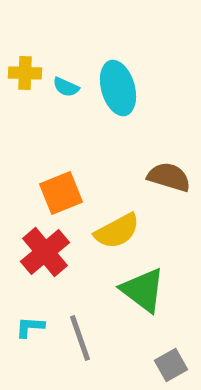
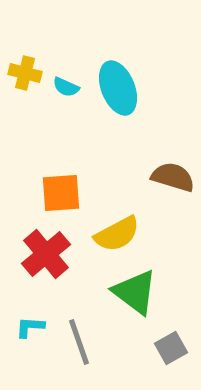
yellow cross: rotated 12 degrees clockwise
cyan ellipse: rotated 6 degrees counterclockwise
brown semicircle: moved 4 px right
orange square: rotated 18 degrees clockwise
yellow semicircle: moved 3 px down
red cross: moved 1 px right, 2 px down
green triangle: moved 8 px left, 2 px down
gray line: moved 1 px left, 4 px down
gray square: moved 17 px up
